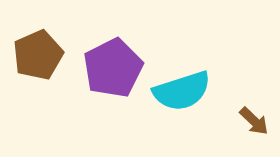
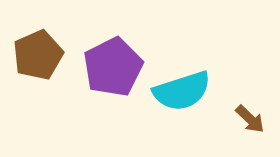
purple pentagon: moved 1 px up
brown arrow: moved 4 px left, 2 px up
